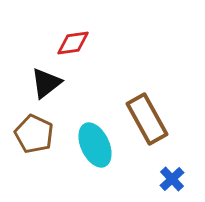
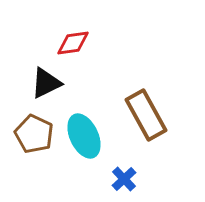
black triangle: rotated 12 degrees clockwise
brown rectangle: moved 1 px left, 4 px up
cyan ellipse: moved 11 px left, 9 px up
blue cross: moved 48 px left
